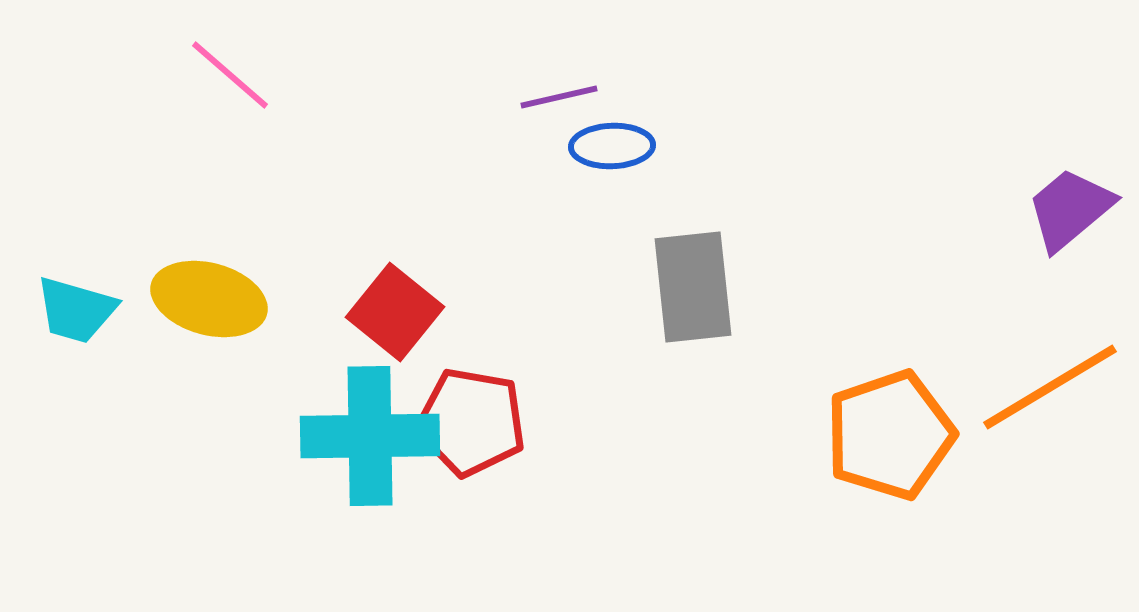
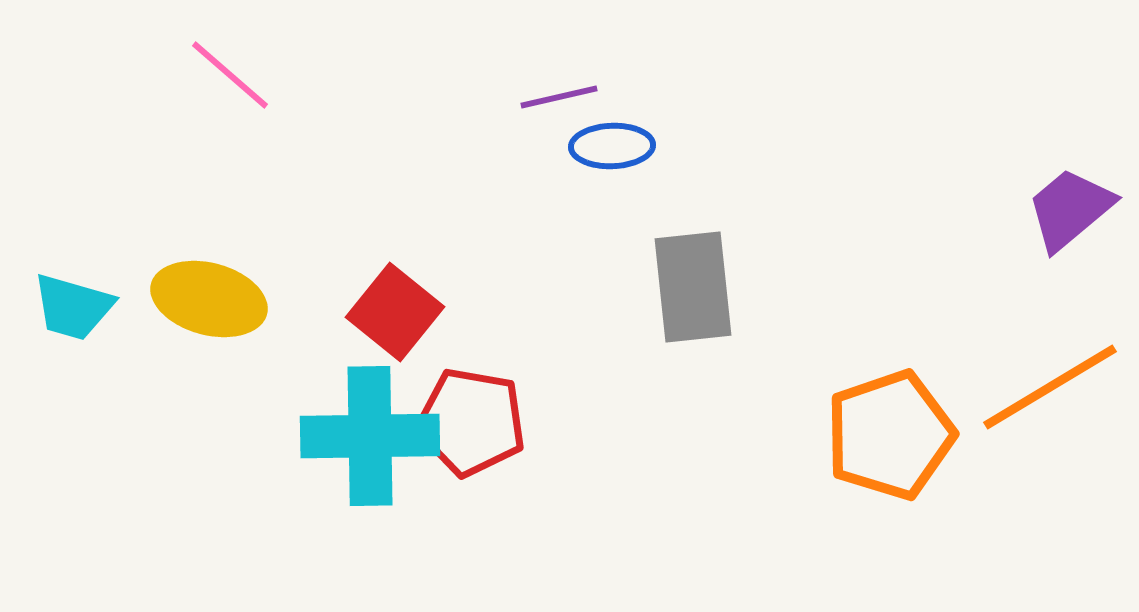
cyan trapezoid: moved 3 px left, 3 px up
